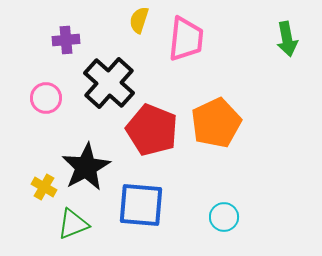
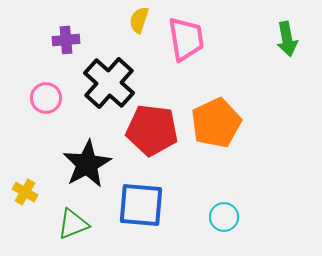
pink trapezoid: rotated 15 degrees counterclockwise
red pentagon: rotated 15 degrees counterclockwise
black star: moved 1 px right, 3 px up
yellow cross: moved 19 px left, 5 px down
